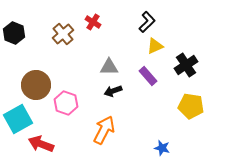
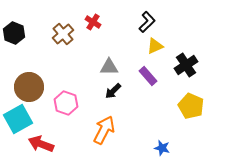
brown circle: moved 7 px left, 2 px down
black arrow: rotated 24 degrees counterclockwise
yellow pentagon: rotated 15 degrees clockwise
